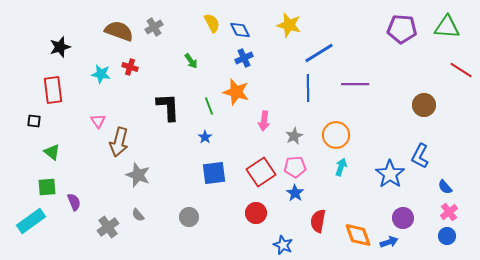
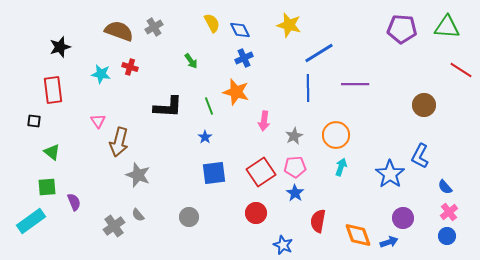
black L-shape at (168, 107): rotated 96 degrees clockwise
gray cross at (108, 227): moved 6 px right, 1 px up
